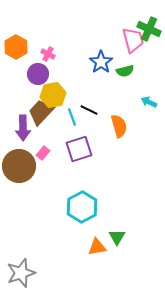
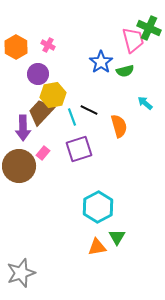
green cross: moved 1 px up
pink cross: moved 9 px up
cyan arrow: moved 4 px left, 1 px down; rotated 14 degrees clockwise
cyan hexagon: moved 16 px right
